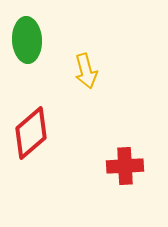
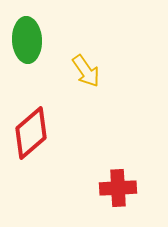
yellow arrow: rotated 20 degrees counterclockwise
red cross: moved 7 px left, 22 px down
